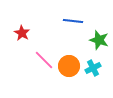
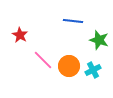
red star: moved 2 px left, 2 px down
pink line: moved 1 px left
cyan cross: moved 2 px down
